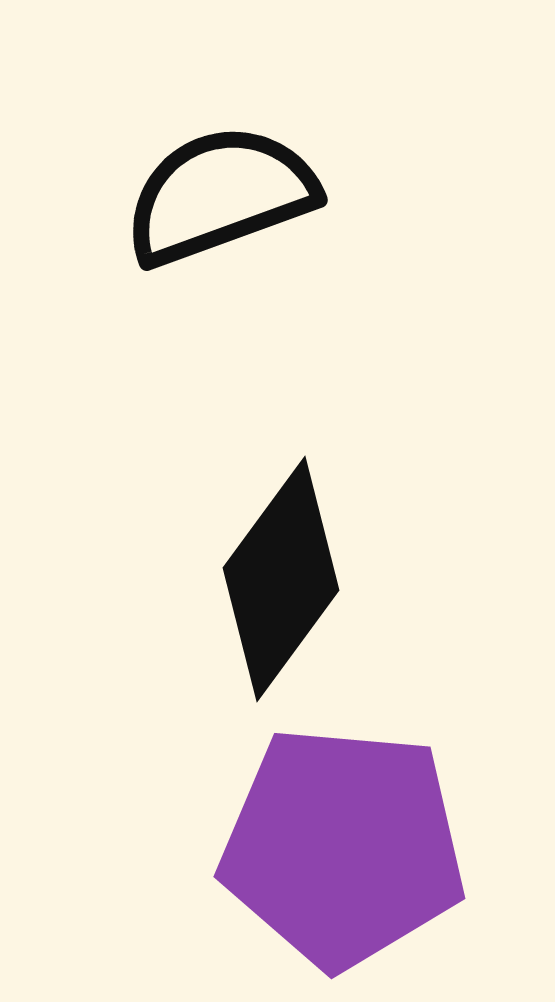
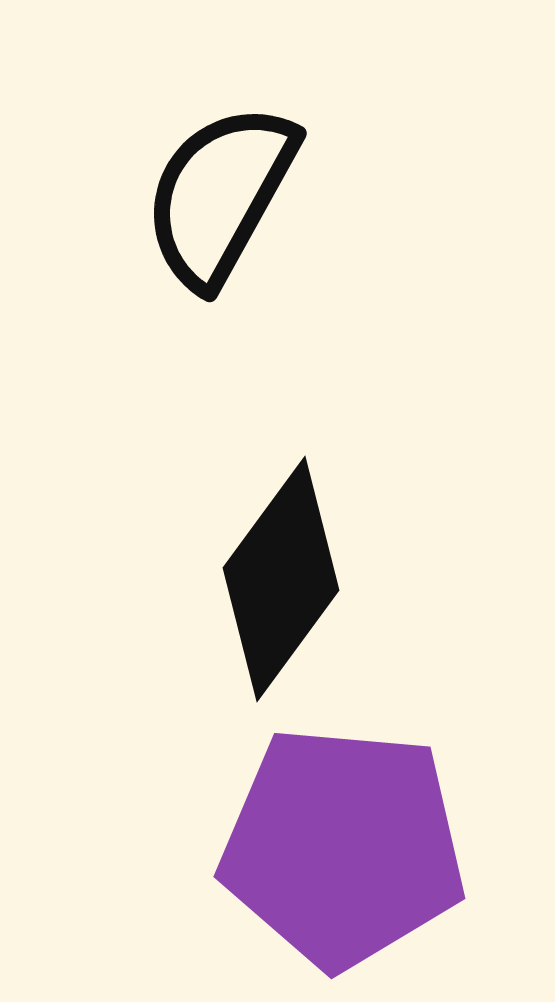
black semicircle: rotated 41 degrees counterclockwise
